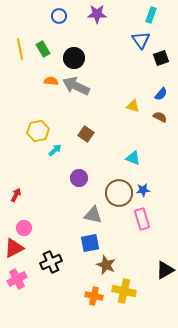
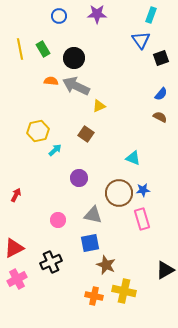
yellow triangle: moved 34 px left; rotated 40 degrees counterclockwise
pink circle: moved 34 px right, 8 px up
